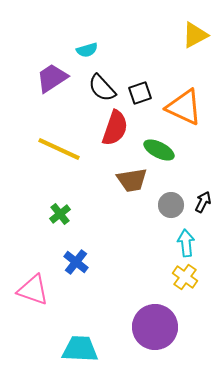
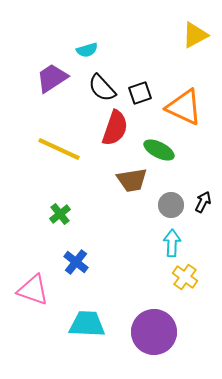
cyan arrow: moved 14 px left; rotated 8 degrees clockwise
purple circle: moved 1 px left, 5 px down
cyan trapezoid: moved 7 px right, 25 px up
